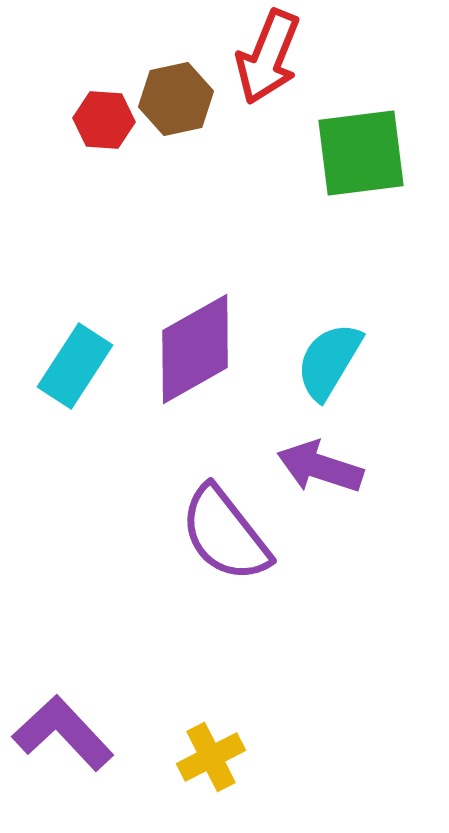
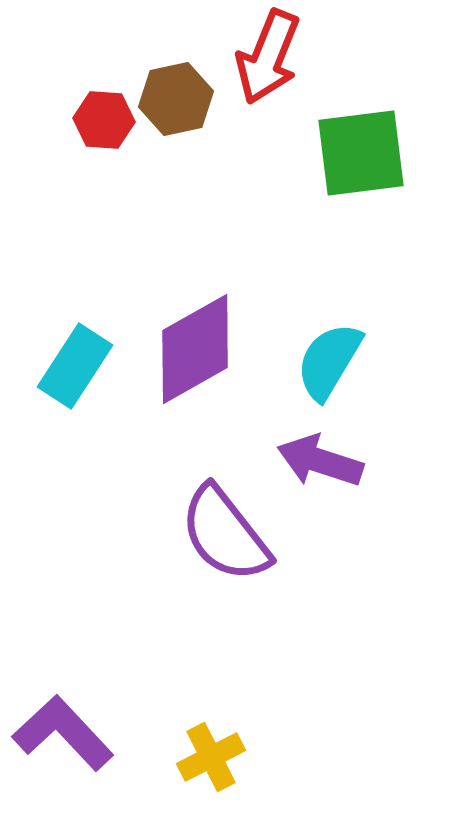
purple arrow: moved 6 px up
